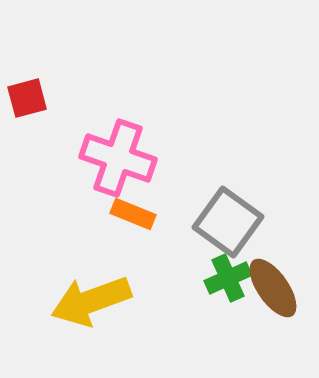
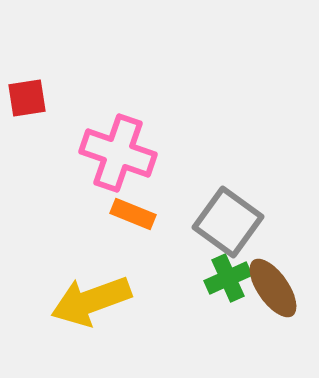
red square: rotated 6 degrees clockwise
pink cross: moved 5 px up
